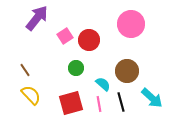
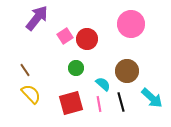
red circle: moved 2 px left, 1 px up
yellow semicircle: moved 1 px up
